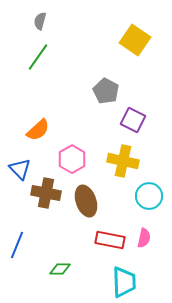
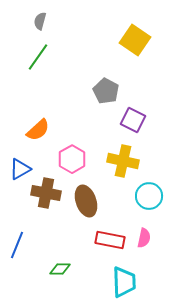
blue triangle: rotated 45 degrees clockwise
